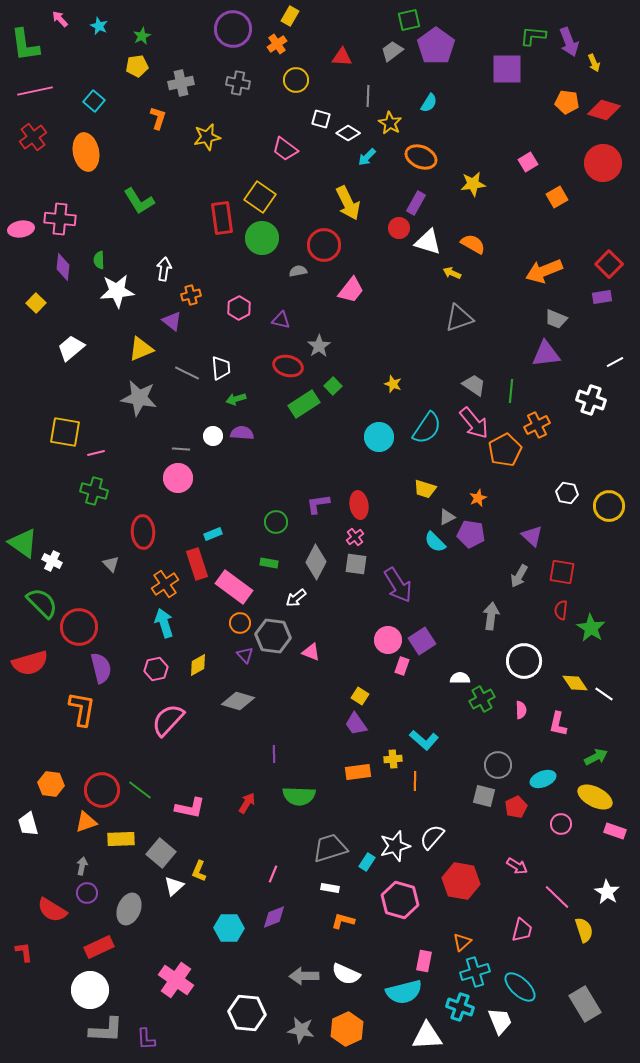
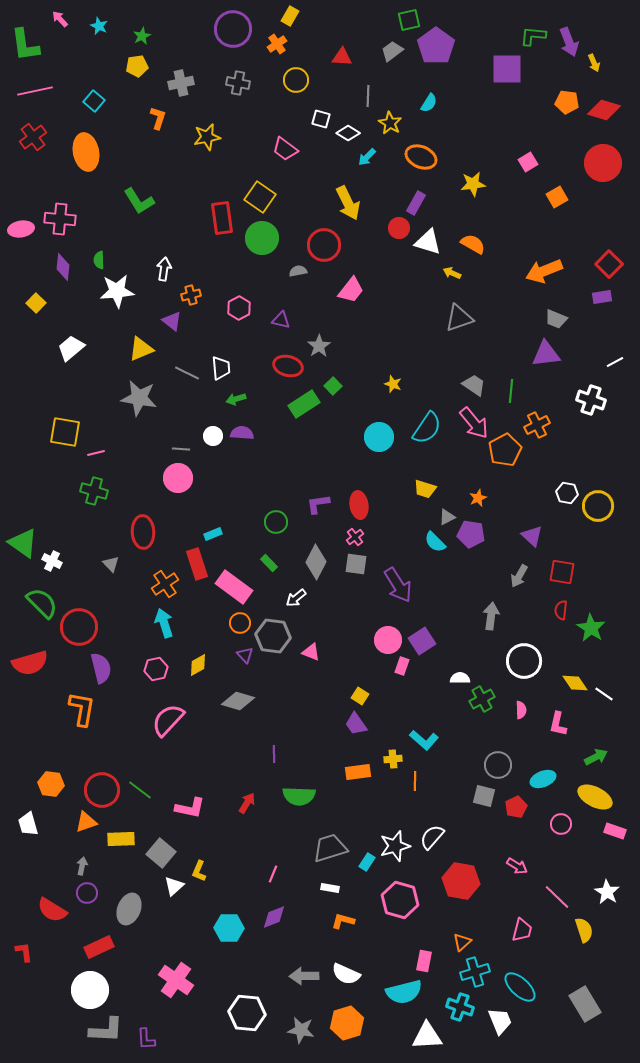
yellow circle at (609, 506): moved 11 px left
green rectangle at (269, 563): rotated 36 degrees clockwise
orange hexagon at (347, 1029): moved 6 px up; rotated 8 degrees clockwise
